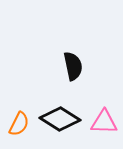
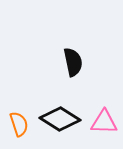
black semicircle: moved 4 px up
orange semicircle: rotated 45 degrees counterclockwise
